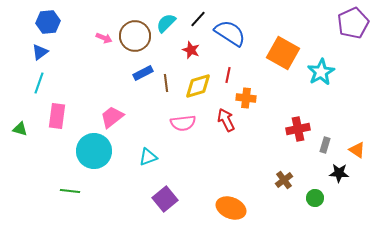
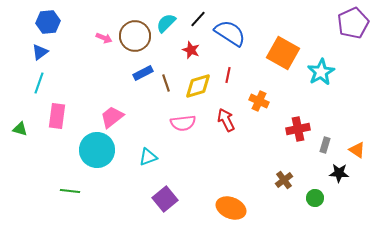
brown line: rotated 12 degrees counterclockwise
orange cross: moved 13 px right, 3 px down; rotated 18 degrees clockwise
cyan circle: moved 3 px right, 1 px up
